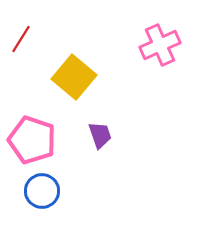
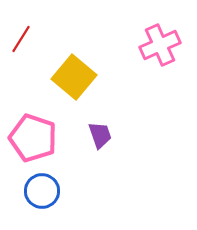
pink pentagon: moved 1 px right, 2 px up
